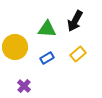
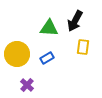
green triangle: moved 2 px right, 1 px up
yellow circle: moved 2 px right, 7 px down
yellow rectangle: moved 5 px right, 7 px up; rotated 42 degrees counterclockwise
purple cross: moved 3 px right, 1 px up
